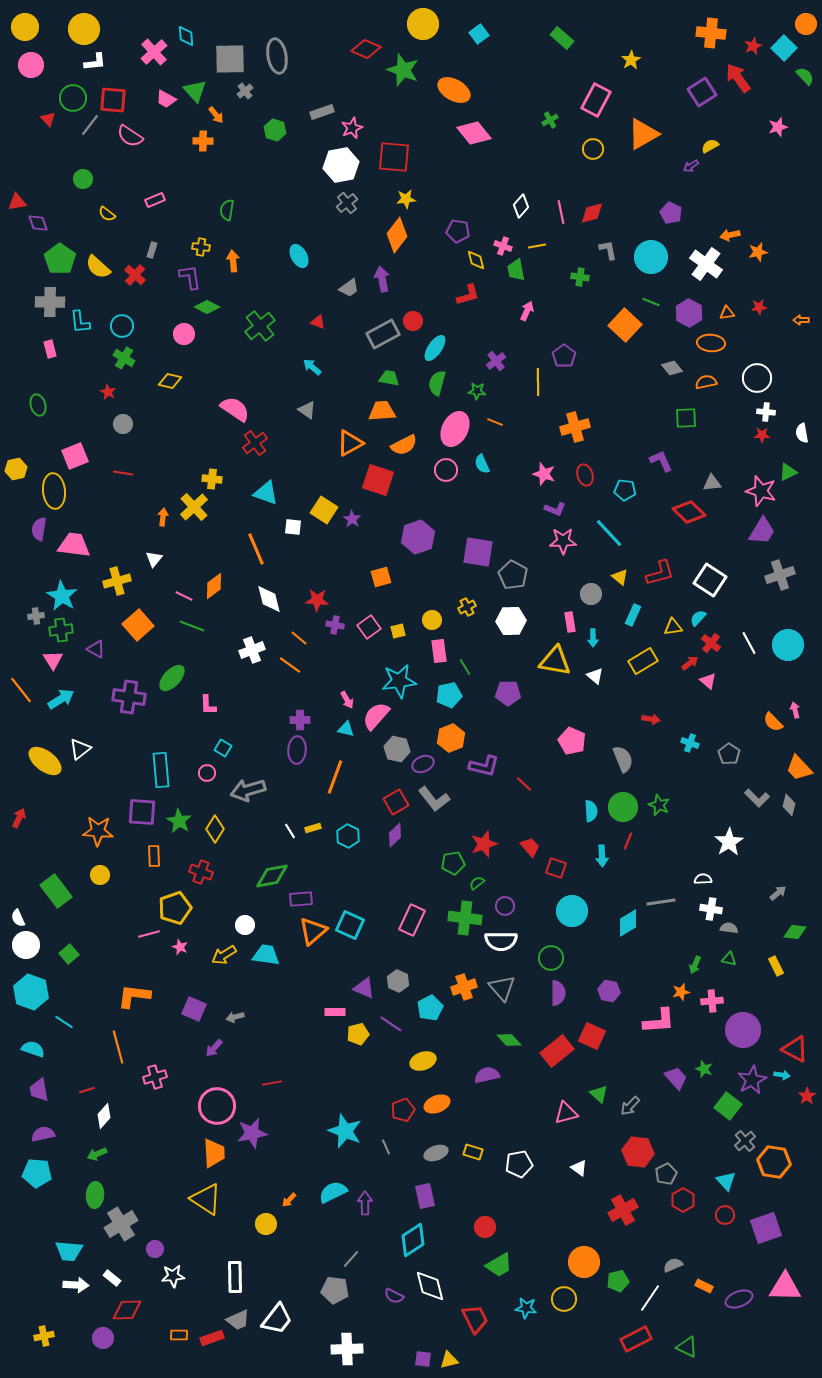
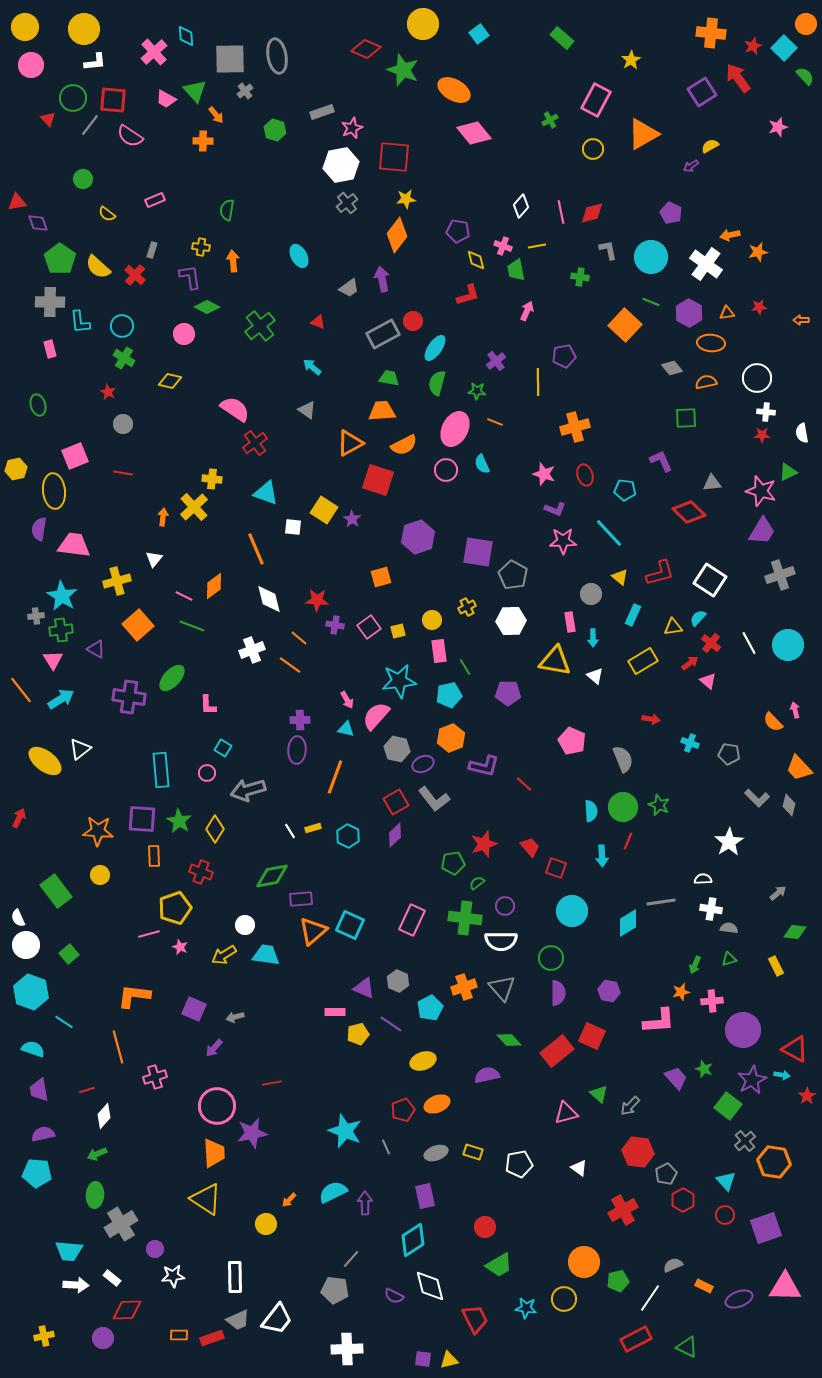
purple pentagon at (564, 356): rotated 25 degrees clockwise
gray pentagon at (729, 754): rotated 25 degrees counterclockwise
purple square at (142, 812): moved 7 px down
green triangle at (729, 959): rotated 28 degrees counterclockwise
